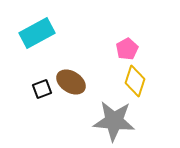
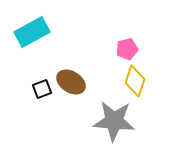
cyan rectangle: moved 5 px left, 1 px up
pink pentagon: rotated 15 degrees clockwise
